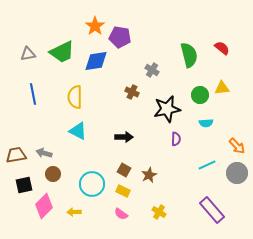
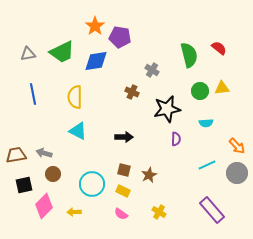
red semicircle: moved 3 px left
green circle: moved 4 px up
brown square: rotated 16 degrees counterclockwise
